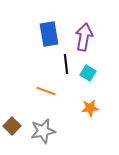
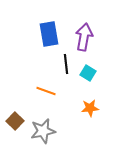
brown square: moved 3 px right, 5 px up
